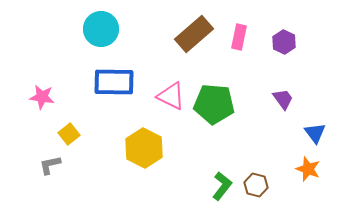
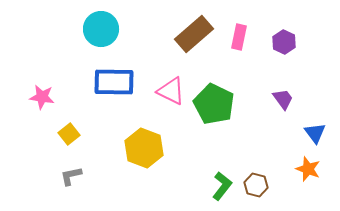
pink triangle: moved 5 px up
green pentagon: rotated 21 degrees clockwise
yellow hexagon: rotated 6 degrees counterclockwise
gray L-shape: moved 21 px right, 11 px down
